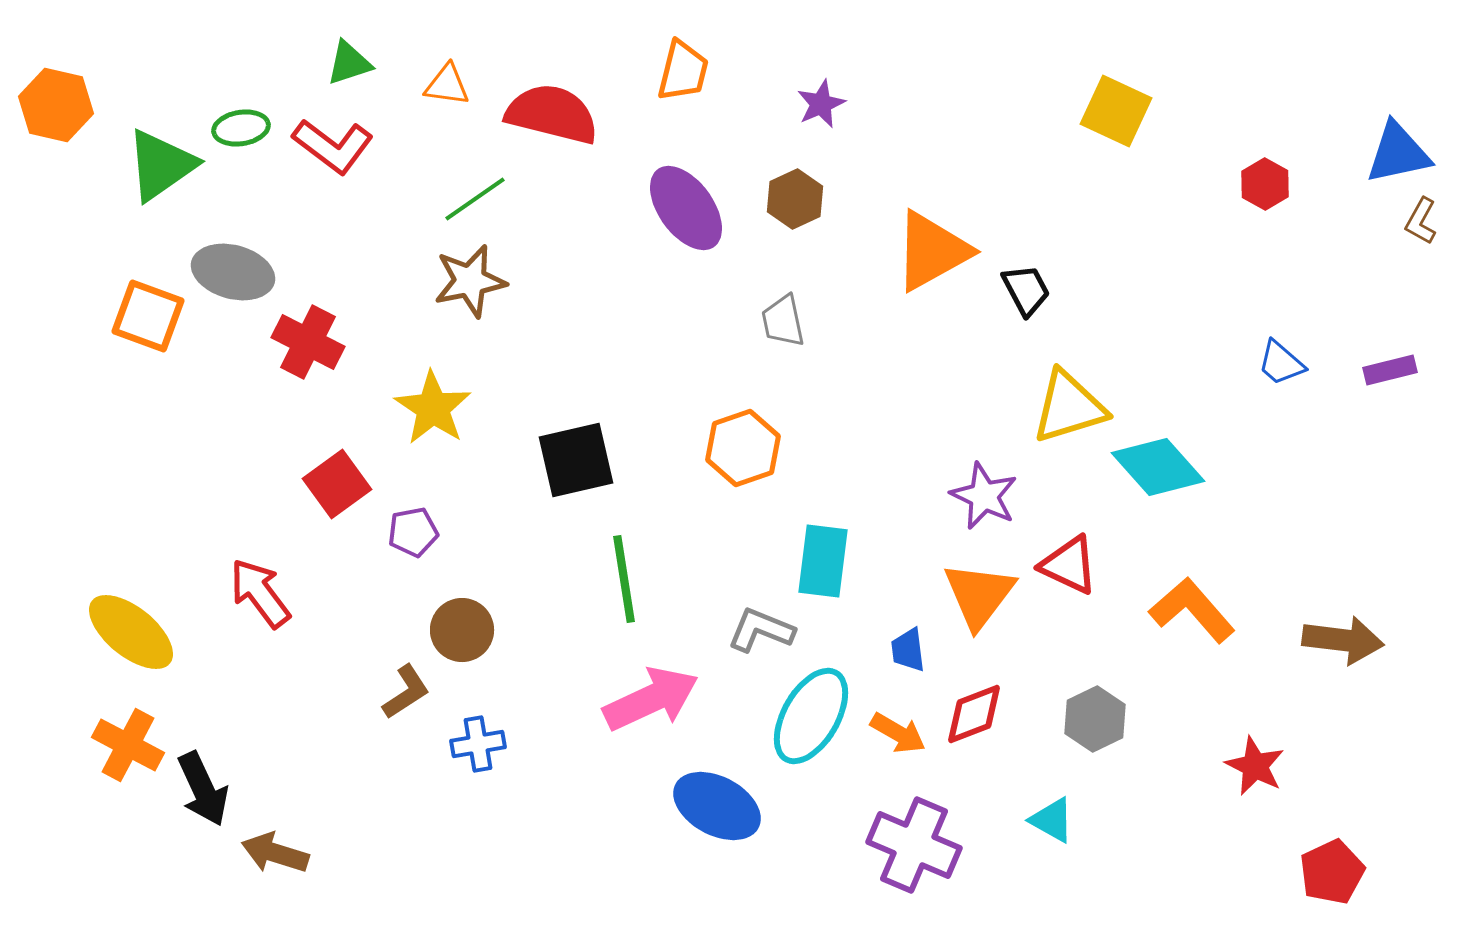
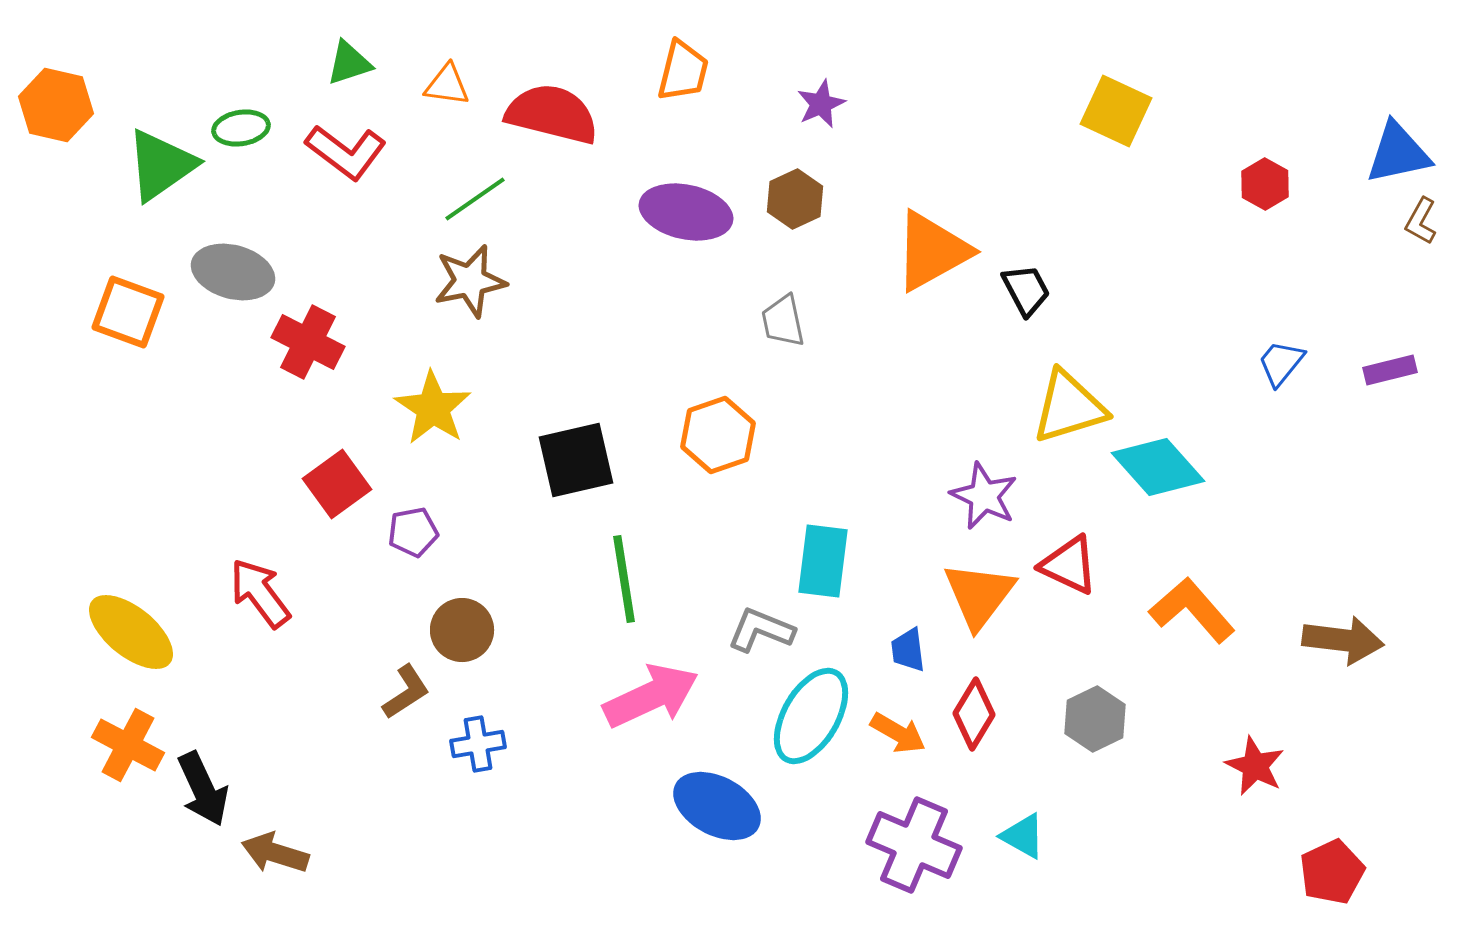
red L-shape at (333, 146): moved 13 px right, 6 px down
purple ellipse at (686, 208): moved 4 px down; rotated 42 degrees counterclockwise
orange square at (148, 316): moved 20 px left, 4 px up
blue trapezoid at (1281, 363): rotated 88 degrees clockwise
orange hexagon at (743, 448): moved 25 px left, 13 px up
pink arrow at (651, 699): moved 3 px up
red diamond at (974, 714): rotated 38 degrees counterclockwise
cyan triangle at (1052, 820): moved 29 px left, 16 px down
